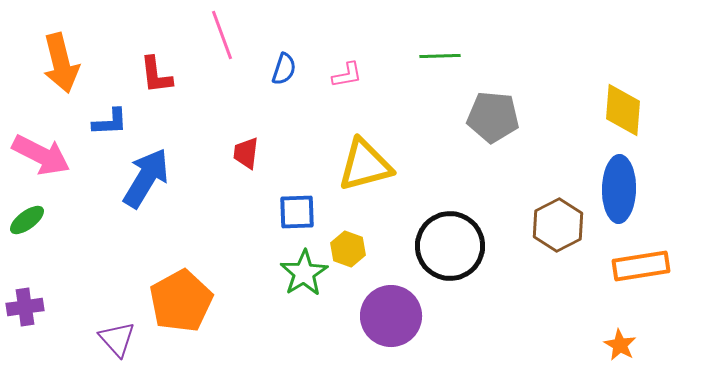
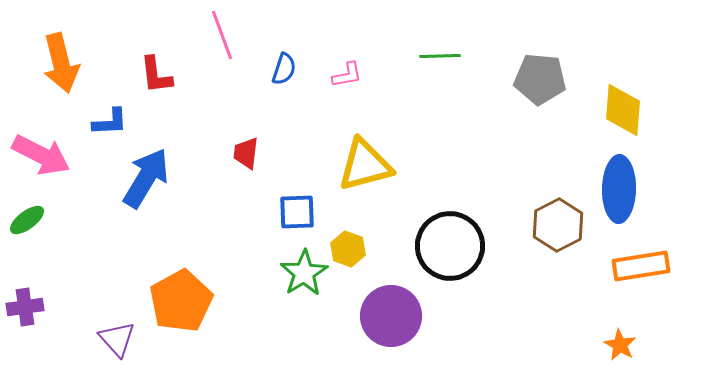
gray pentagon: moved 47 px right, 38 px up
